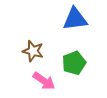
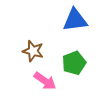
blue triangle: moved 1 px down
pink arrow: moved 1 px right
